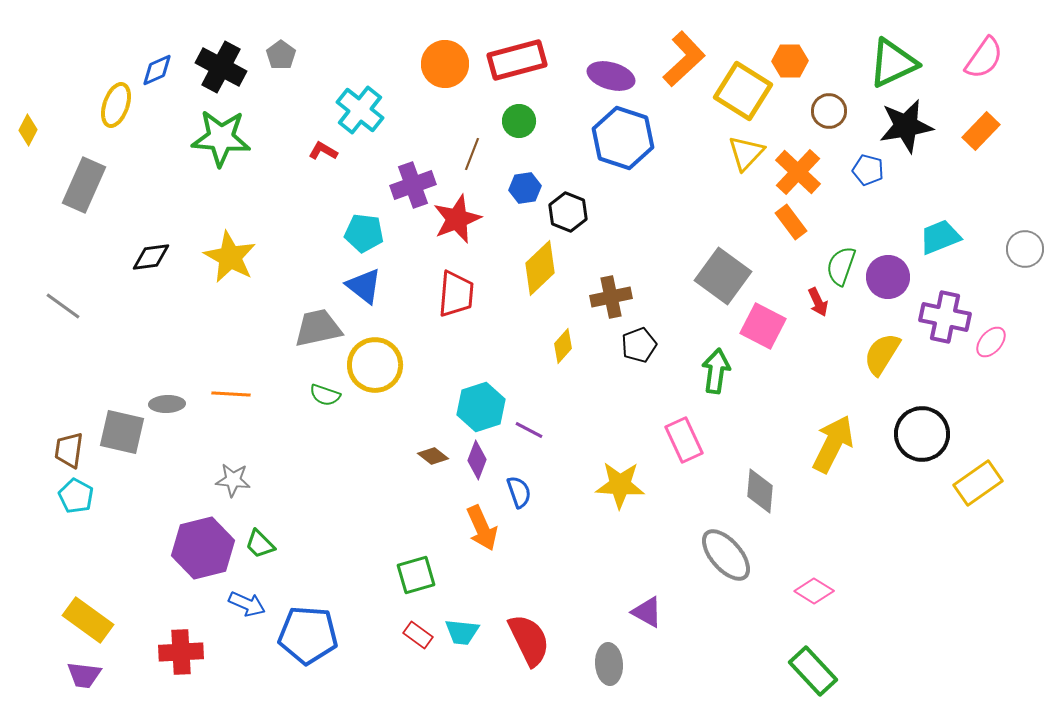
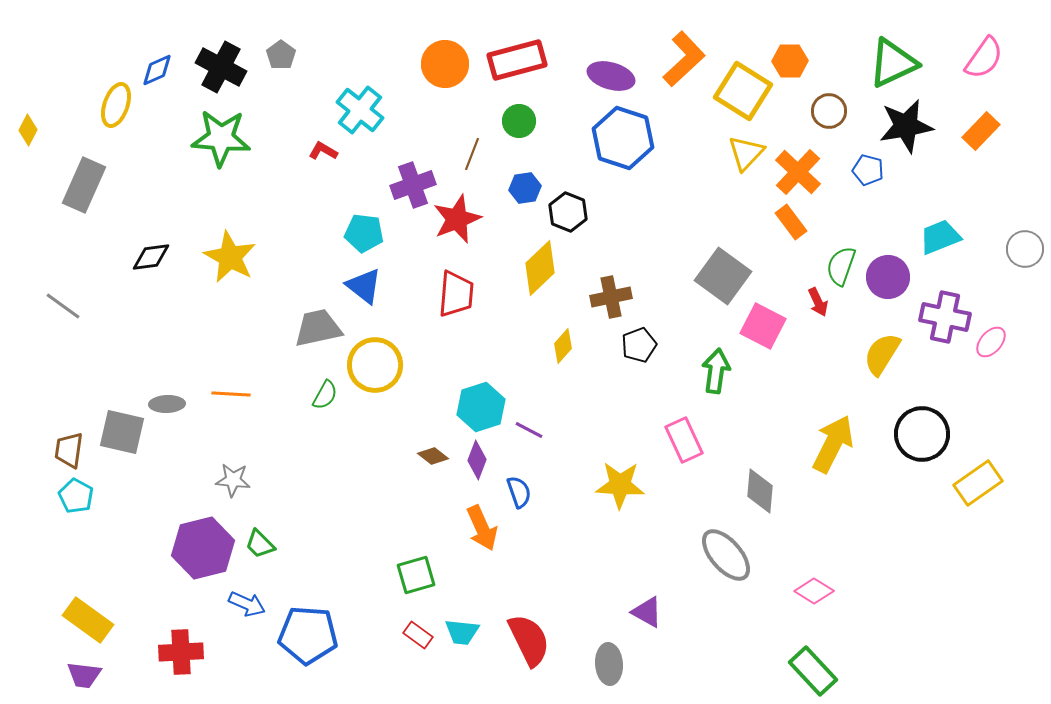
green semicircle at (325, 395): rotated 80 degrees counterclockwise
